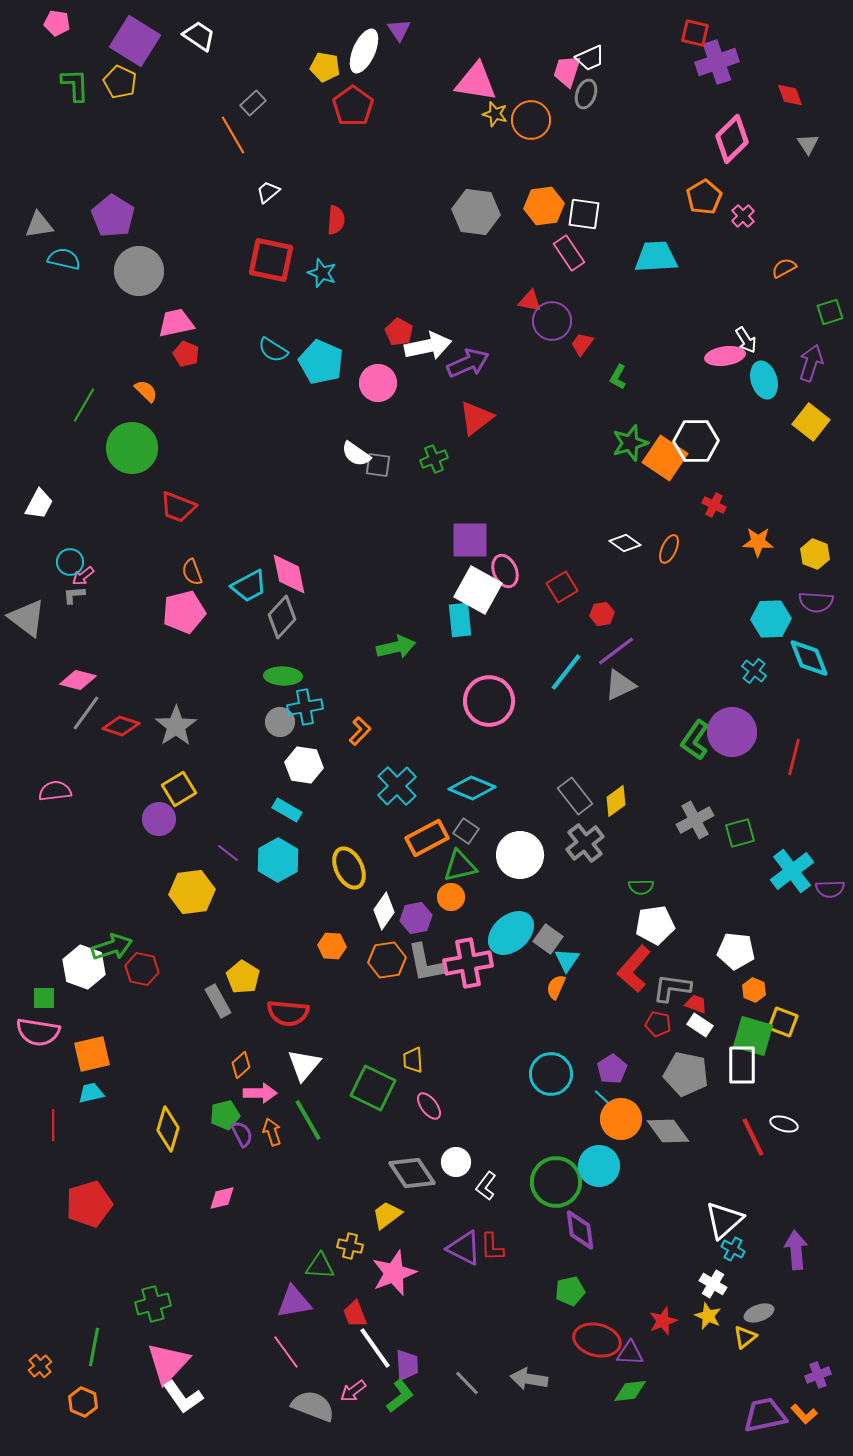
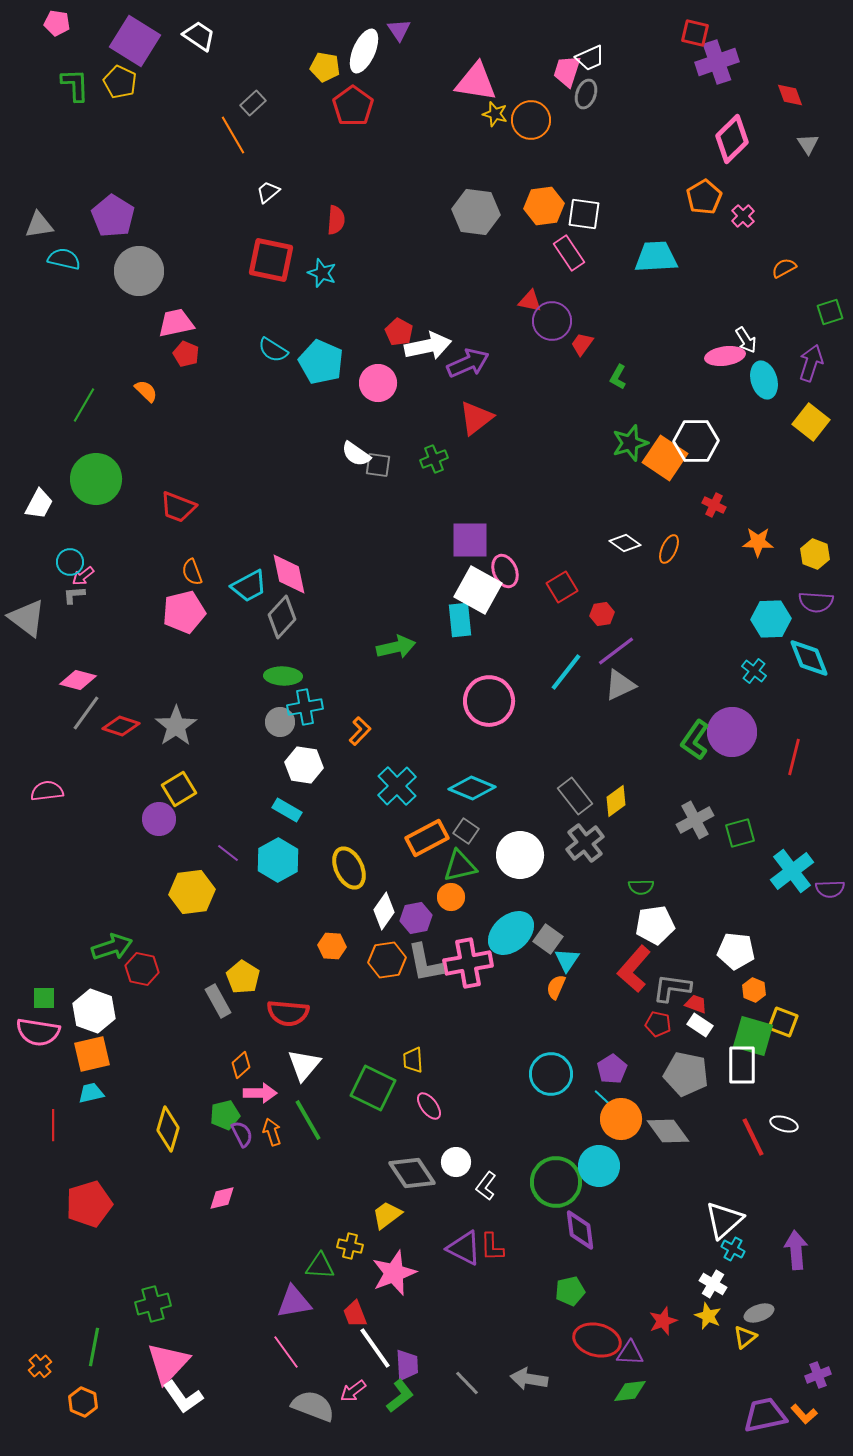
green circle at (132, 448): moved 36 px left, 31 px down
pink semicircle at (55, 791): moved 8 px left
white hexagon at (84, 967): moved 10 px right, 44 px down
